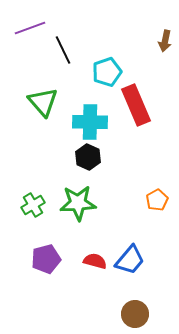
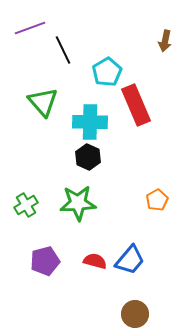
cyan pentagon: rotated 12 degrees counterclockwise
green cross: moved 7 px left
purple pentagon: moved 1 px left, 2 px down
